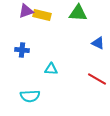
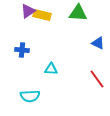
purple triangle: moved 2 px right; rotated 14 degrees counterclockwise
red line: rotated 24 degrees clockwise
